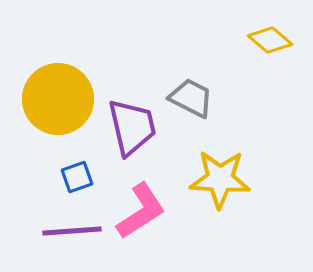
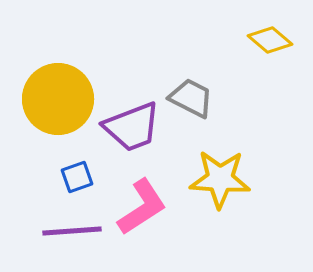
purple trapezoid: rotated 82 degrees clockwise
pink L-shape: moved 1 px right, 4 px up
